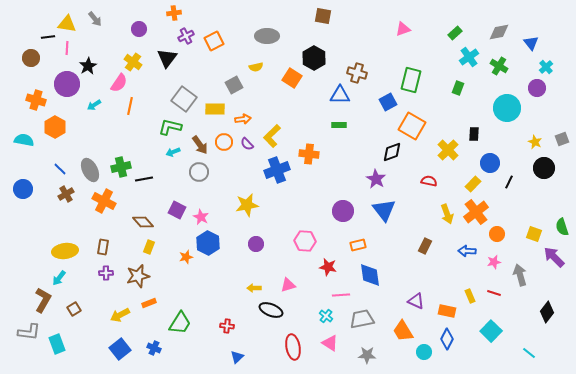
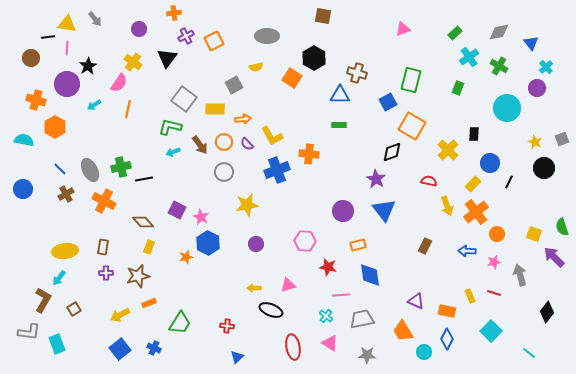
orange line at (130, 106): moved 2 px left, 3 px down
yellow L-shape at (272, 136): rotated 75 degrees counterclockwise
gray circle at (199, 172): moved 25 px right
yellow arrow at (447, 214): moved 8 px up
